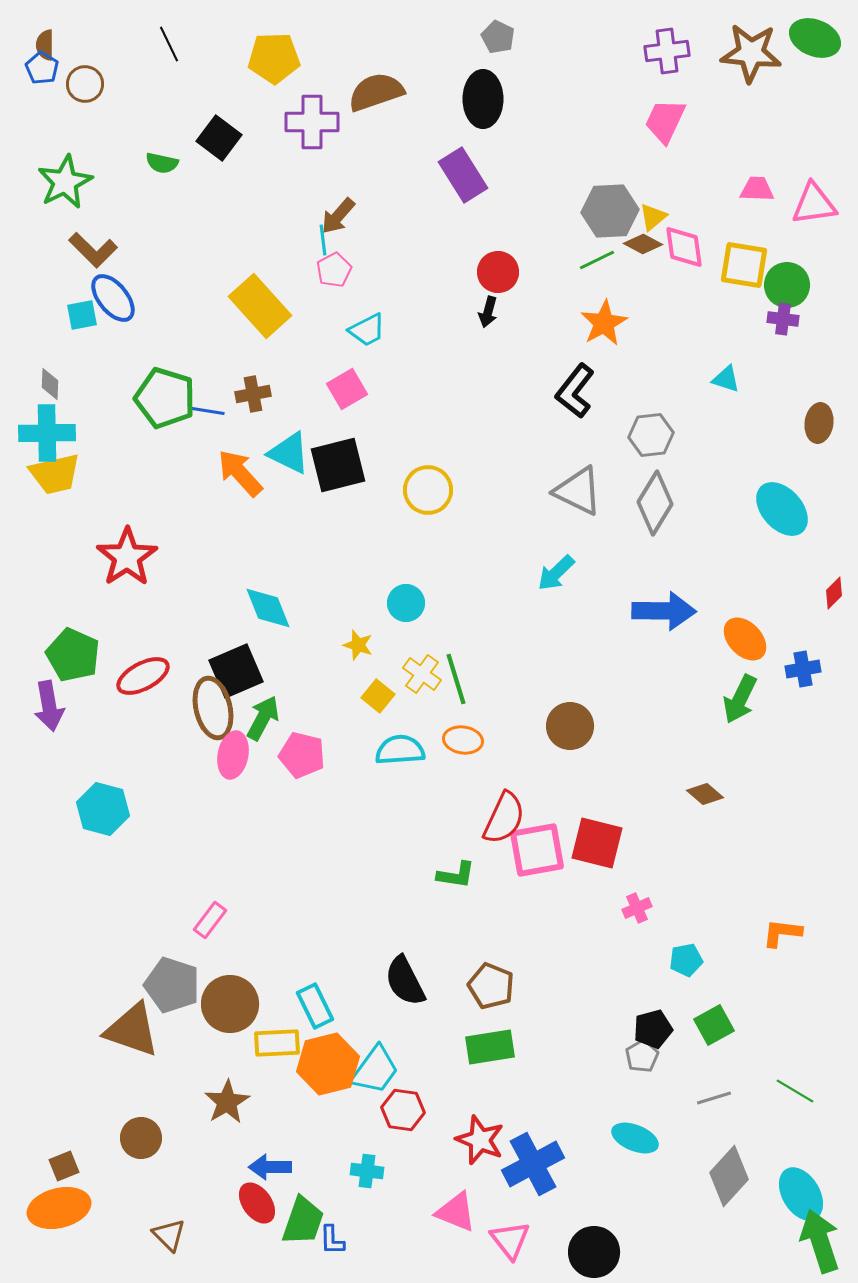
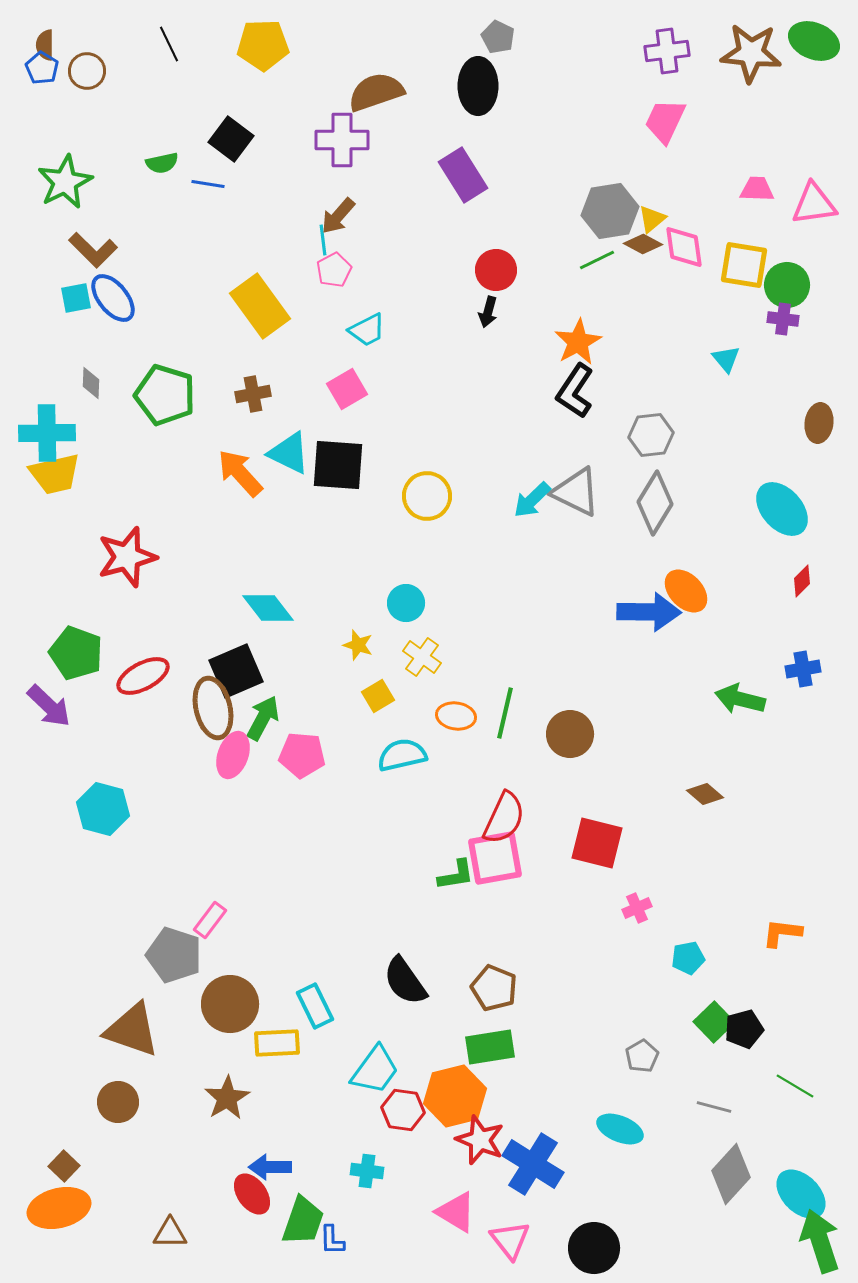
green ellipse at (815, 38): moved 1 px left, 3 px down
yellow pentagon at (274, 58): moved 11 px left, 13 px up
brown circle at (85, 84): moved 2 px right, 13 px up
black ellipse at (483, 99): moved 5 px left, 13 px up
purple cross at (312, 122): moved 30 px right, 18 px down
black square at (219, 138): moved 12 px right, 1 px down
green semicircle at (162, 163): rotated 24 degrees counterclockwise
gray hexagon at (610, 211): rotated 6 degrees counterclockwise
yellow triangle at (653, 217): moved 1 px left, 2 px down
red circle at (498, 272): moved 2 px left, 2 px up
yellow rectangle at (260, 306): rotated 6 degrees clockwise
cyan square at (82, 315): moved 6 px left, 17 px up
orange star at (604, 323): moved 26 px left, 19 px down
cyan triangle at (726, 379): moved 20 px up; rotated 32 degrees clockwise
gray diamond at (50, 384): moved 41 px right, 1 px up
black L-shape at (575, 391): rotated 4 degrees counterclockwise
green pentagon at (165, 398): moved 3 px up
blue line at (208, 411): moved 227 px up
black square at (338, 465): rotated 18 degrees clockwise
yellow circle at (428, 490): moved 1 px left, 6 px down
gray triangle at (578, 491): moved 2 px left, 1 px down
red star at (127, 557): rotated 18 degrees clockwise
cyan arrow at (556, 573): moved 24 px left, 73 px up
red diamond at (834, 593): moved 32 px left, 12 px up
cyan diamond at (268, 608): rotated 16 degrees counterclockwise
blue arrow at (664, 611): moved 15 px left, 1 px down
orange ellipse at (745, 639): moved 59 px left, 48 px up
green pentagon at (73, 655): moved 3 px right, 2 px up; rotated 4 degrees counterclockwise
yellow cross at (422, 674): moved 17 px up
green line at (456, 679): moved 49 px right, 34 px down; rotated 30 degrees clockwise
yellow square at (378, 696): rotated 20 degrees clockwise
green arrow at (740, 699): rotated 78 degrees clockwise
purple arrow at (49, 706): rotated 36 degrees counterclockwise
brown circle at (570, 726): moved 8 px down
orange ellipse at (463, 740): moved 7 px left, 24 px up
cyan semicircle at (400, 750): moved 2 px right, 5 px down; rotated 9 degrees counterclockwise
pink ellipse at (233, 755): rotated 9 degrees clockwise
pink pentagon at (302, 755): rotated 9 degrees counterclockwise
pink square at (537, 850): moved 42 px left, 8 px down
green L-shape at (456, 875): rotated 18 degrees counterclockwise
cyan pentagon at (686, 960): moved 2 px right, 2 px up
black semicircle at (405, 981): rotated 8 degrees counterclockwise
gray pentagon at (172, 985): moved 2 px right, 30 px up
brown pentagon at (491, 986): moved 3 px right, 2 px down
green square at (714, 1025): moved 3 px up; rotated 15 degrees counterclockwise
black pentagon at (653, 1029): moved 91 px right
orange hexagon at (328, 1064): moved 127 px right, 32 px down
green line at (795, 1091): moved 5 px up
gray line at (714, 1098): moved 9 px down; rotated 32 degrees clockwise
brown star at (227, 1102): moved 4 px up
brown circle at (141, 1138): moved 23 px left, 36 px up
cyan ellipse at (635, 1138): moved 15 px left, 9 px up
blue cross at (533, 1164): rotated 30 degrees counterclockwise
brown square at (64, 1166): rotated 24 degrees counterclockwise
gray diamond at (729, 1176): moved 2 px right, 2 px up
cyan ellipse at (801, 1194): rotated 14 degrees counterclockwise
red ellipse at (257, 1203): moved 5 px left, 9 px up
pink triangle at (456, 1212): rotated 9 degrees clockwise
brown triangle at (169, 1235): moved 1 px right, 2 px up; rotated 45 degrees counterclockwise
black circle at (594, 1252): moved 4 px up
